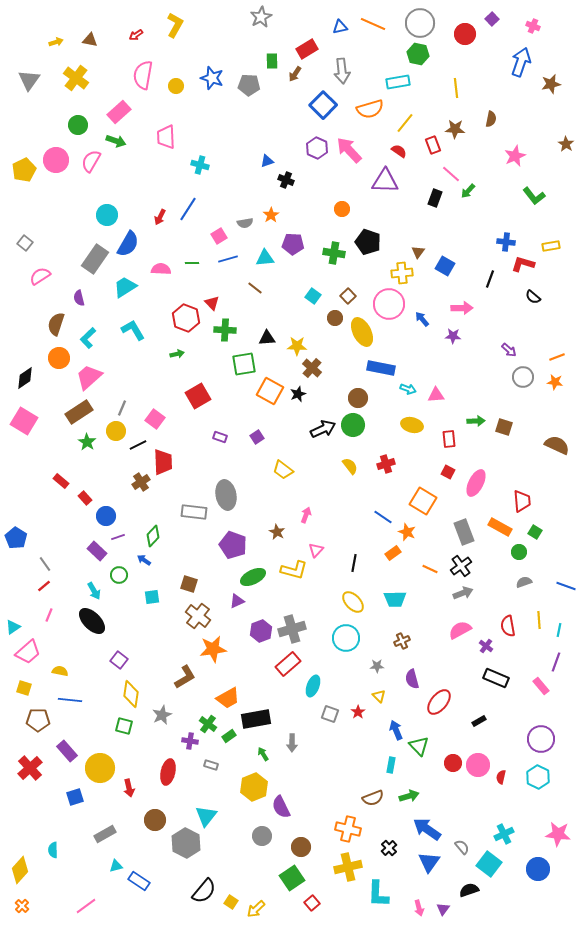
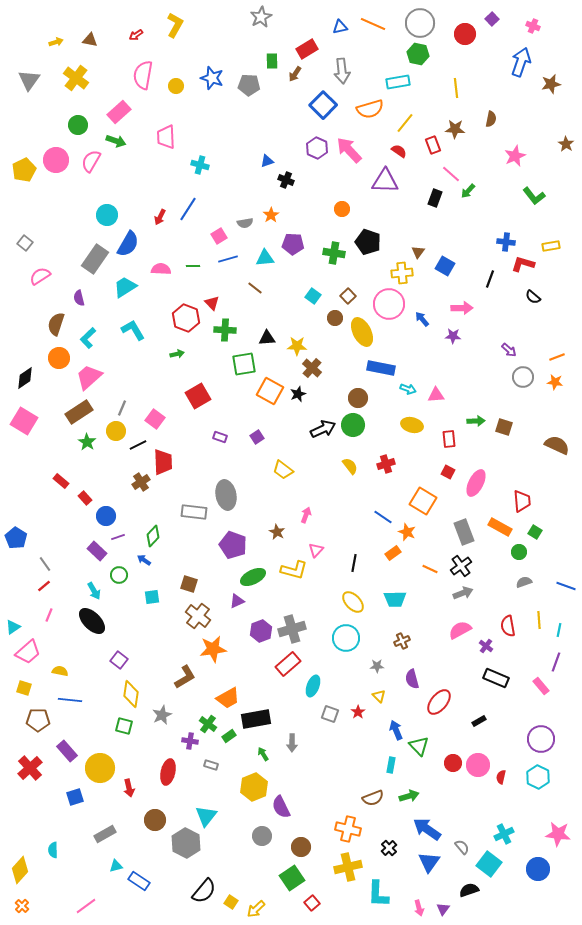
green line at (192, 263): moved 1 px right, 3 px down
